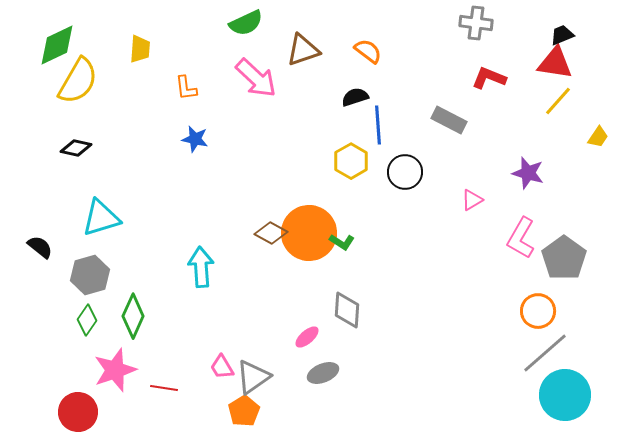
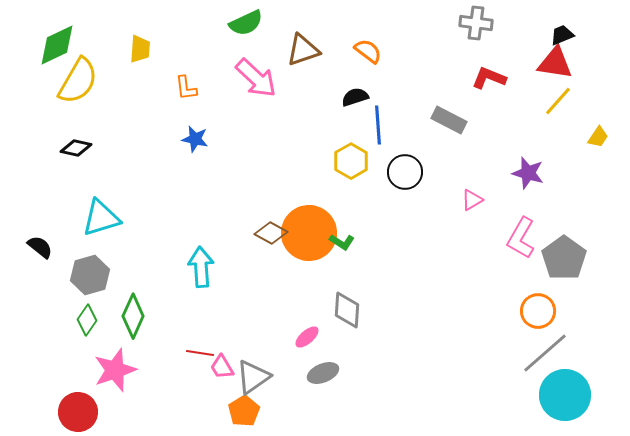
red line at (164, 388): moved 36 px right, 35 px up
